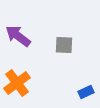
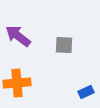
orange cross: rotated 32 degrees clockwise
